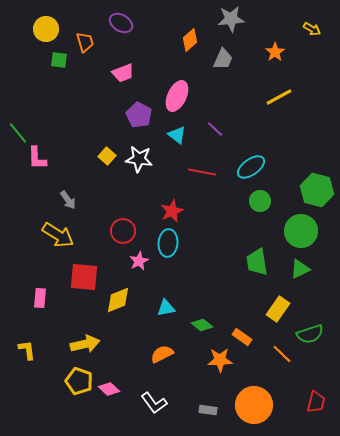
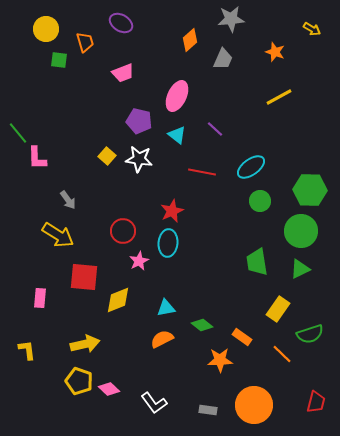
orange star at (275, 52): rotated 18 degrees counterclockwise
purple pentagon at (139, 115): moved 6 px down; rotated 15 degrees counterclockwise
green hexagon at (317, 190): moved 7 px left; rotated 12 degrees counterclockwise
orange semicircle at (162, 354): moved 15 px up
